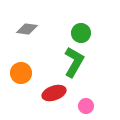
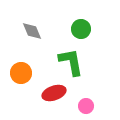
gray diamond: moved 5 px right, 2 px down; rotated 60 degrees clockwise
green circle: moved 4 px up
green L-shape: moved 3 px left; rotated 40 degrees counterclockwise
